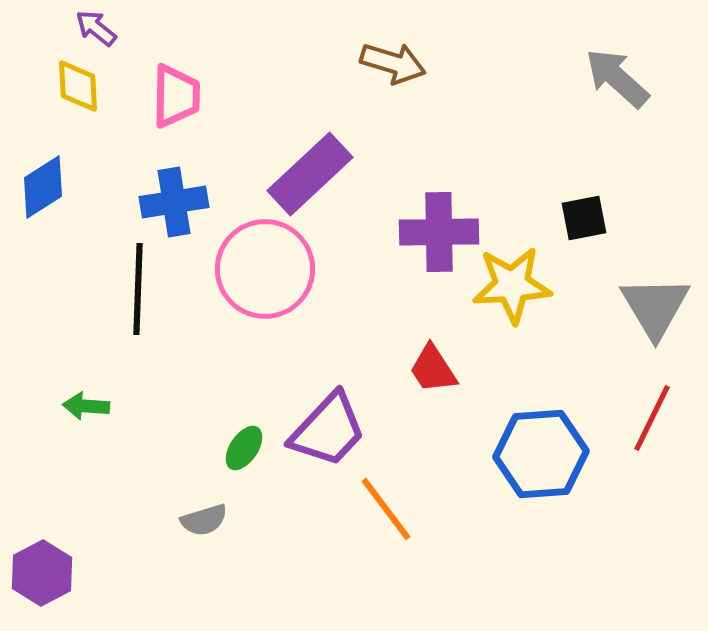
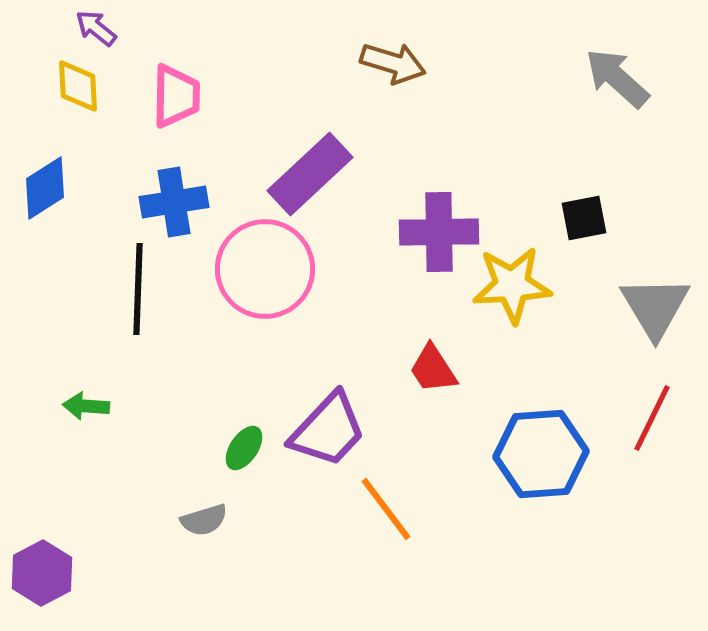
blue diamond: moved 2 px right, 1 px down
